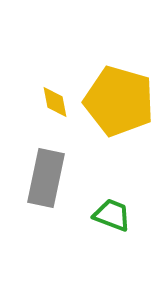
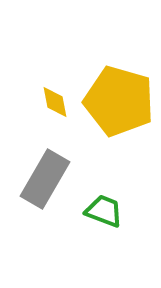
gray rectangle: moved 1 px left, 1 px down; rotated 18 degrees clockwise
green trapezoid: moved 8 px left, 4 px up
